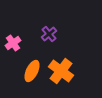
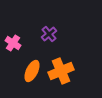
pink cross: rotated 21 degrees counterclockwise
orange cross: rotated 30 degrees clockwise
